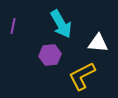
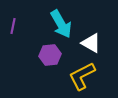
white triangle: moved 7 px left; rotated 25 degrees clockwise
